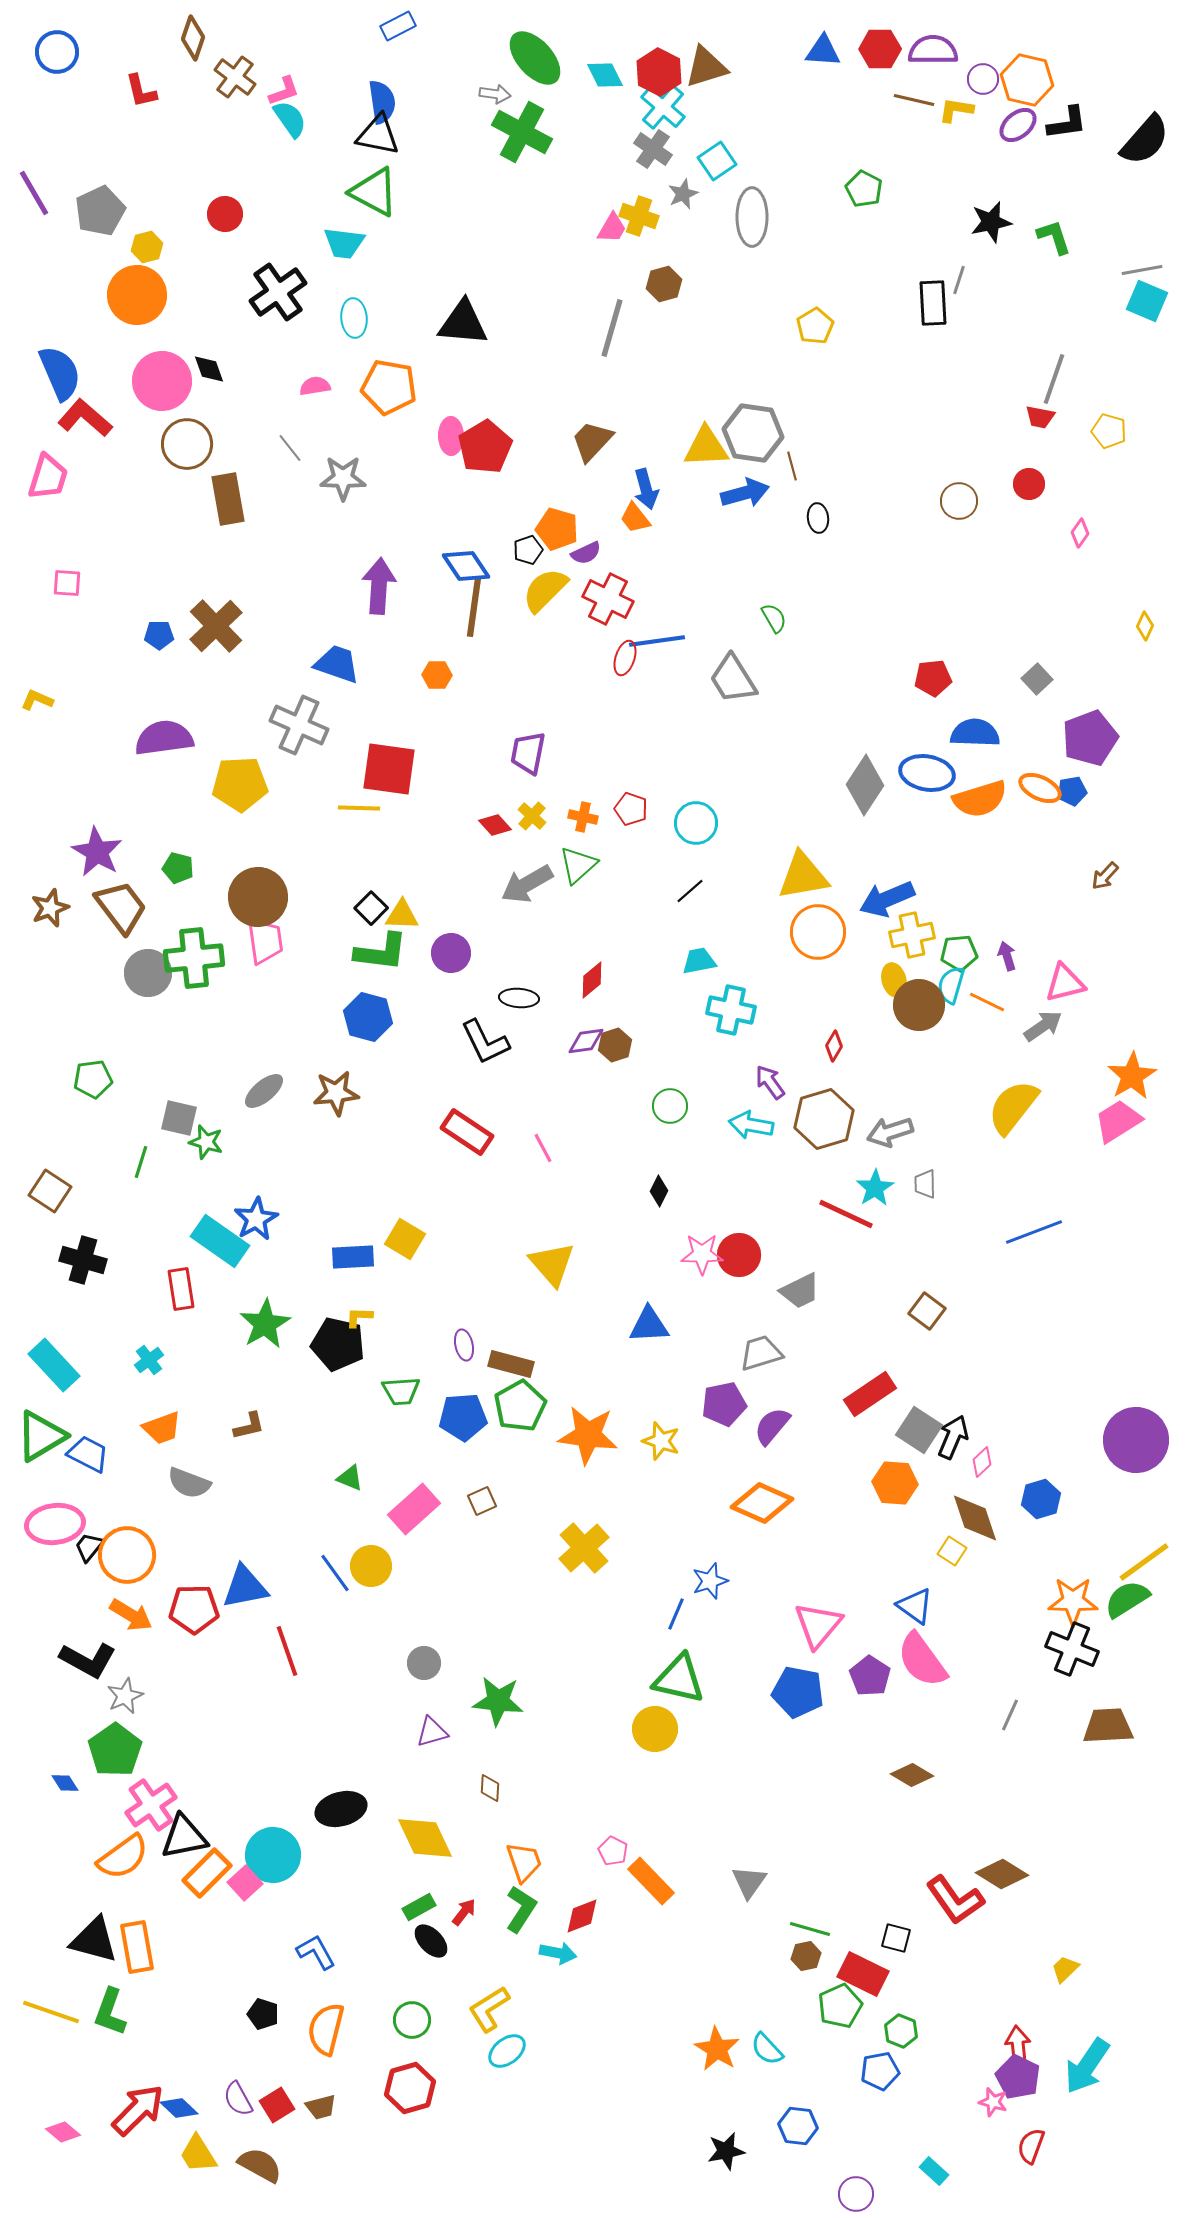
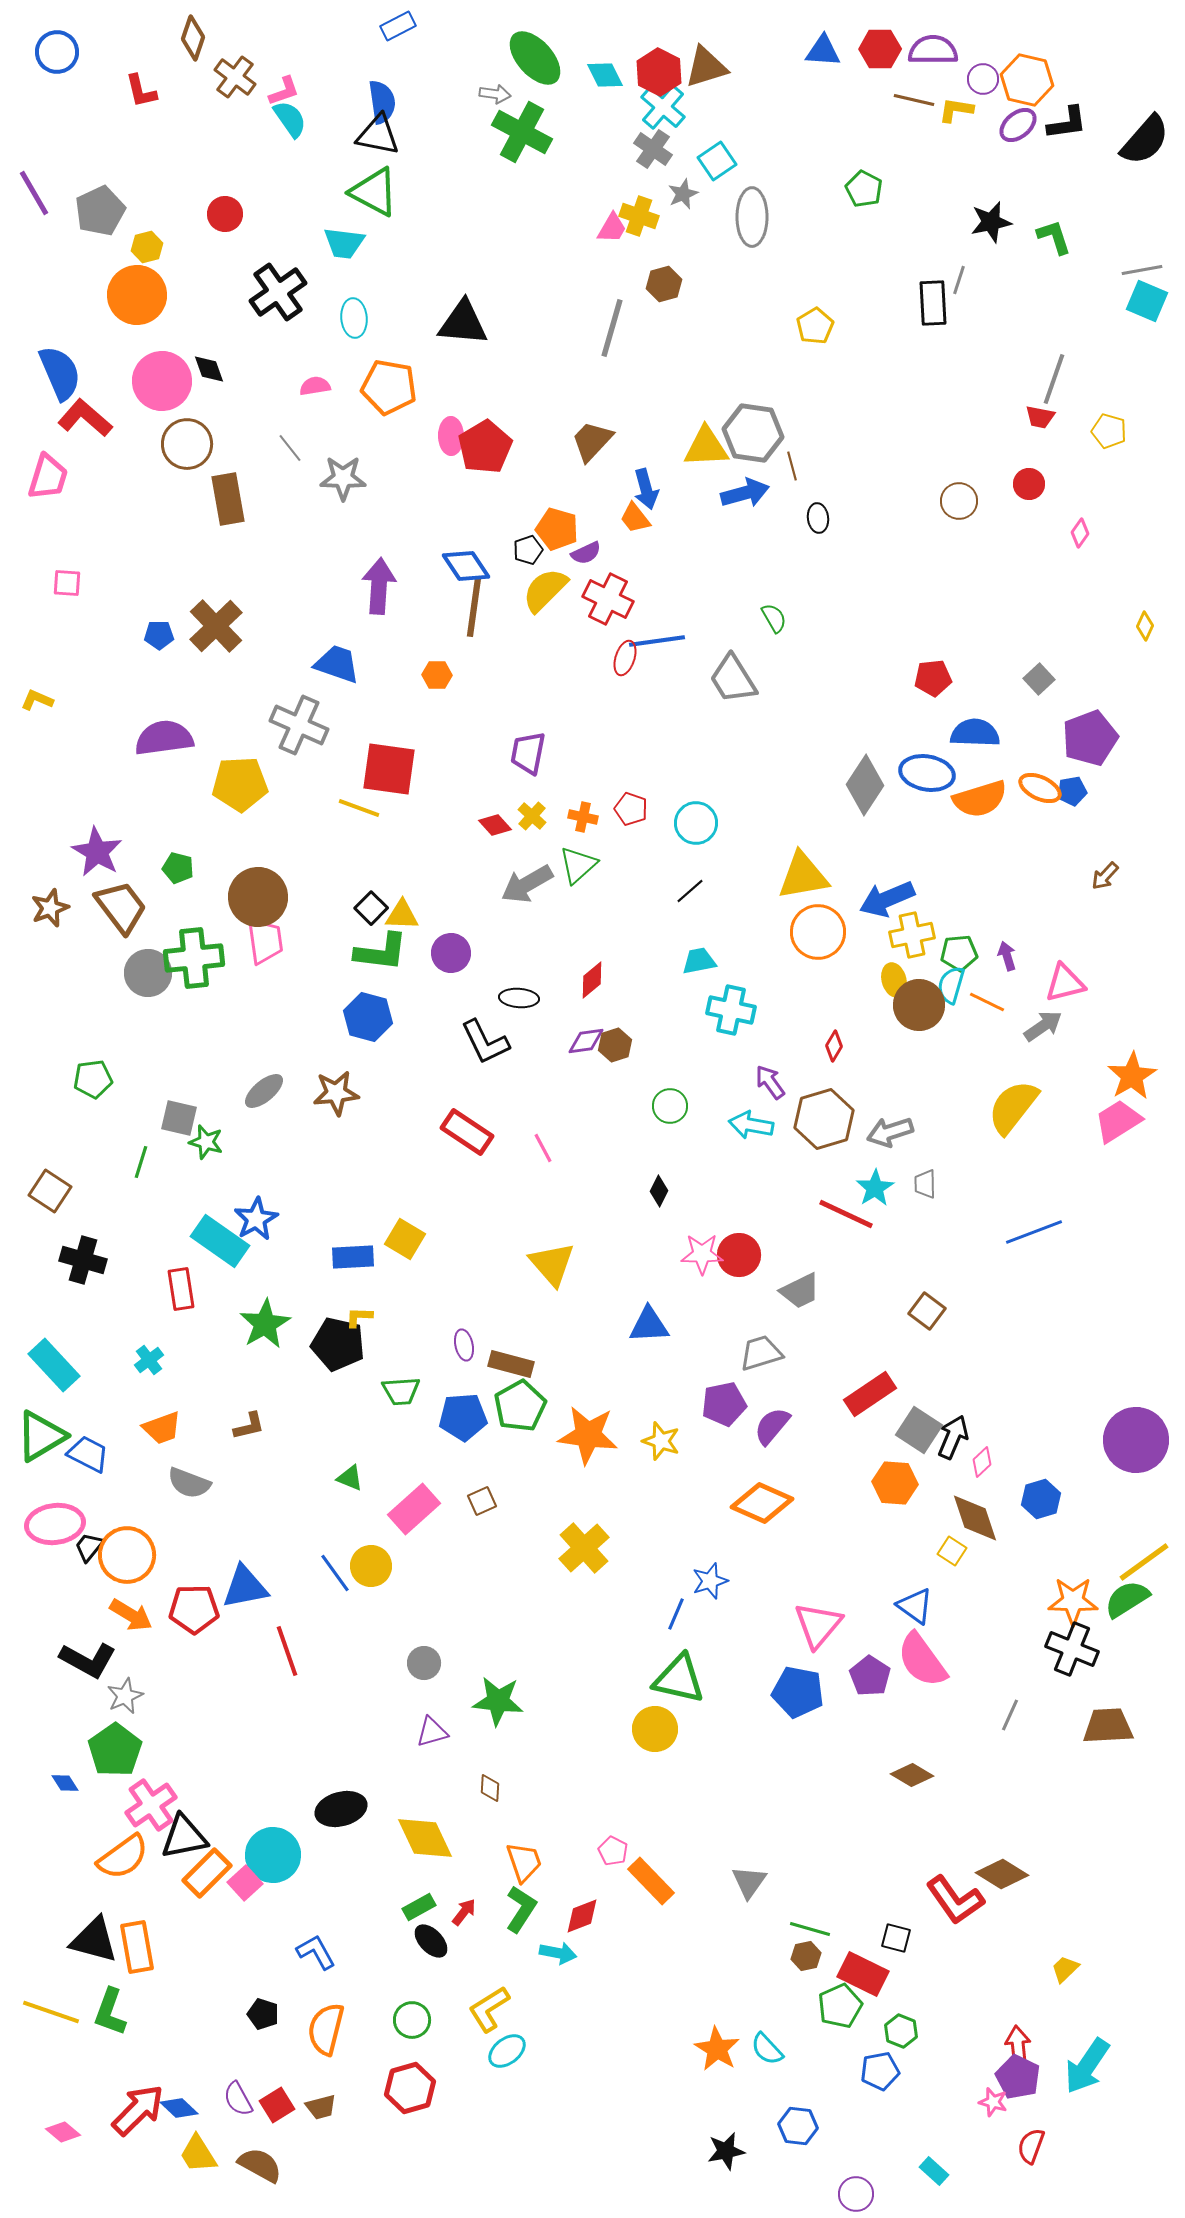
gray square at (1037, 679): moved 2 px right
yellow line at (359, 808): rotated 18 degrees clockwise
